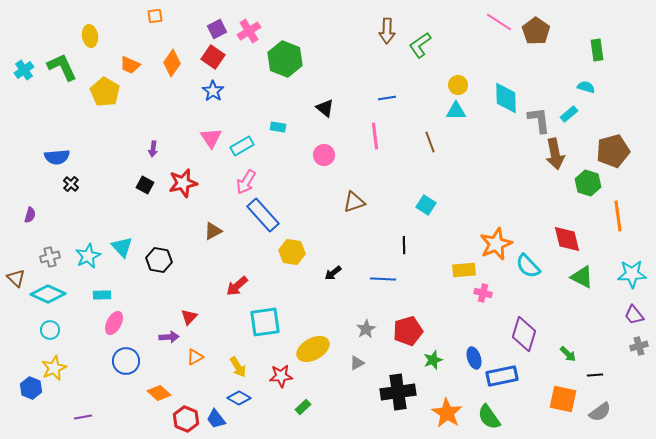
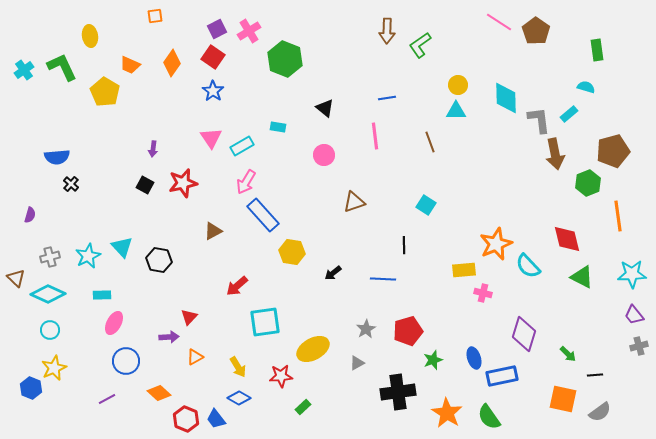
green hexagon at (588, 183): rotated 20 degrees clockwise
purple line at (83, 417): moved 24 px right, 18 px up; rotated 18 degrees counterclockwise
